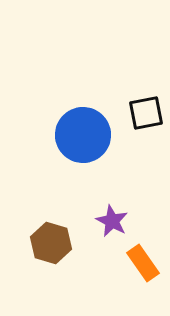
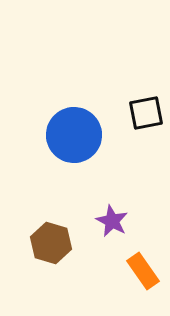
blue circle: moved 9 px left
orange rectangle: moved 8 px down
